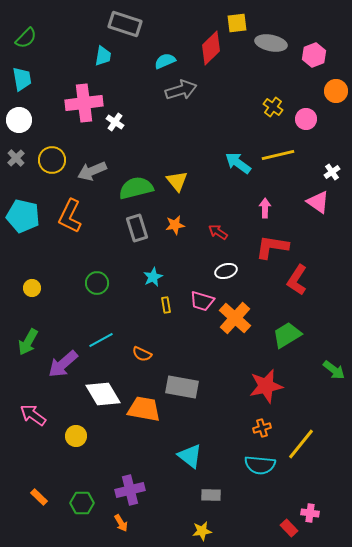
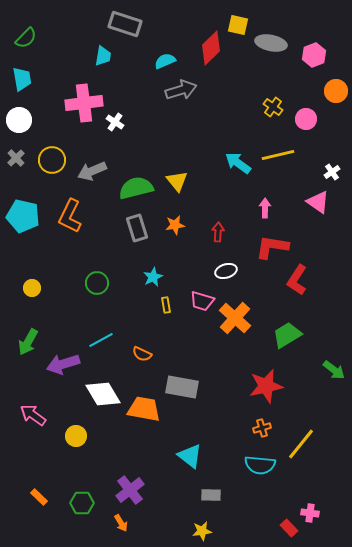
yellow square at (237, 23): moved 1 px right, 2 px down; rotated 20 degrees clockwise
red arrow at (218, 232): rotated 60 degrees clockwise
purple arrow at (63, 364): rotated 24 degrees clockwise
purple cross at (130, 490): rotated 24 degrees counterclockwise
